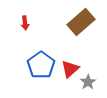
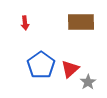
brown rectangle: rotated 40 degrees clockwise
